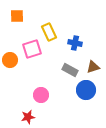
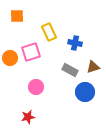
pink square: moved 1 px left, 3 px down
orange circle: moved 2 px up
blue circle: moved 1 px left, 2 px down
pink circle: moved 5 px left, 8 px up
